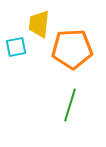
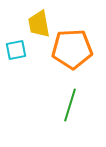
yellow trapezoid: rotated 16 degrees counterclockwise
cyan square: moved 3 px down
